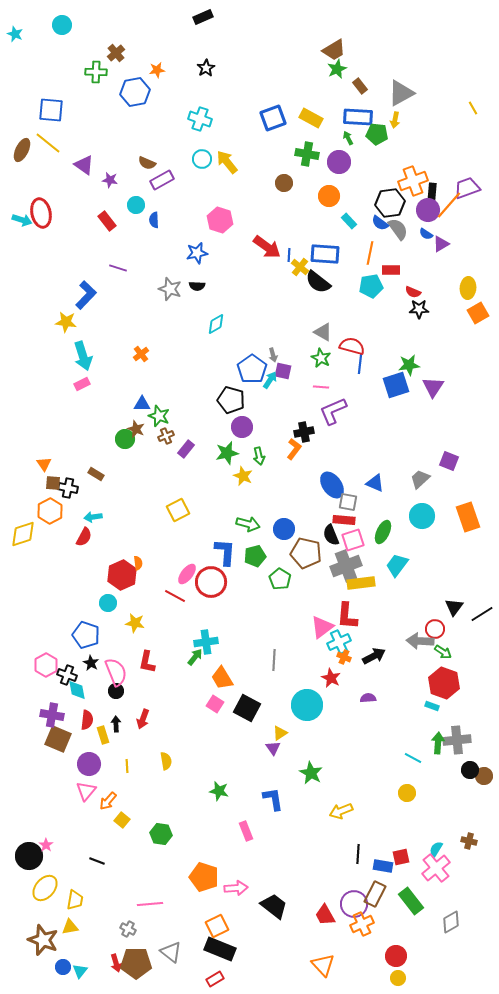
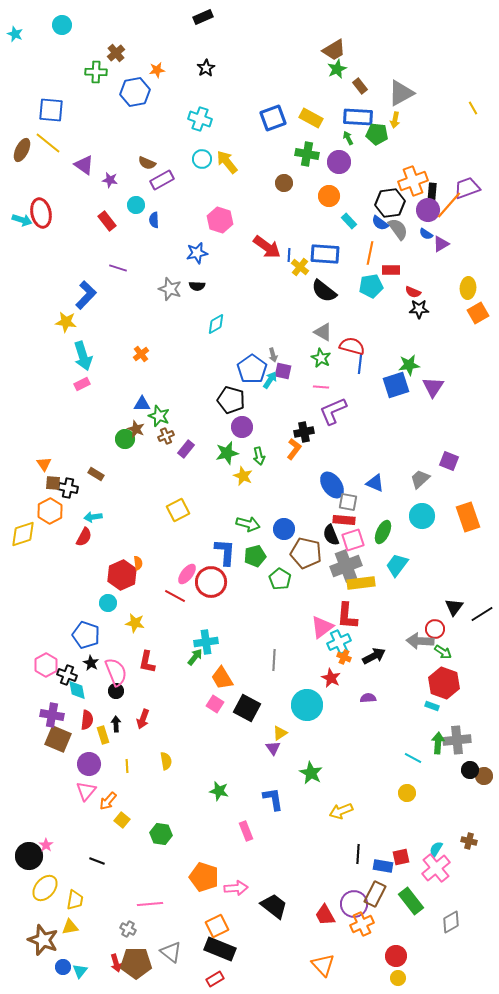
black semicircle at (318, 282): moved 6 px right, 9 px down
